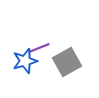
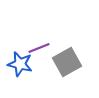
blue star: moved 5 px left, 3 px down; rotated 30 degrees clockwise
